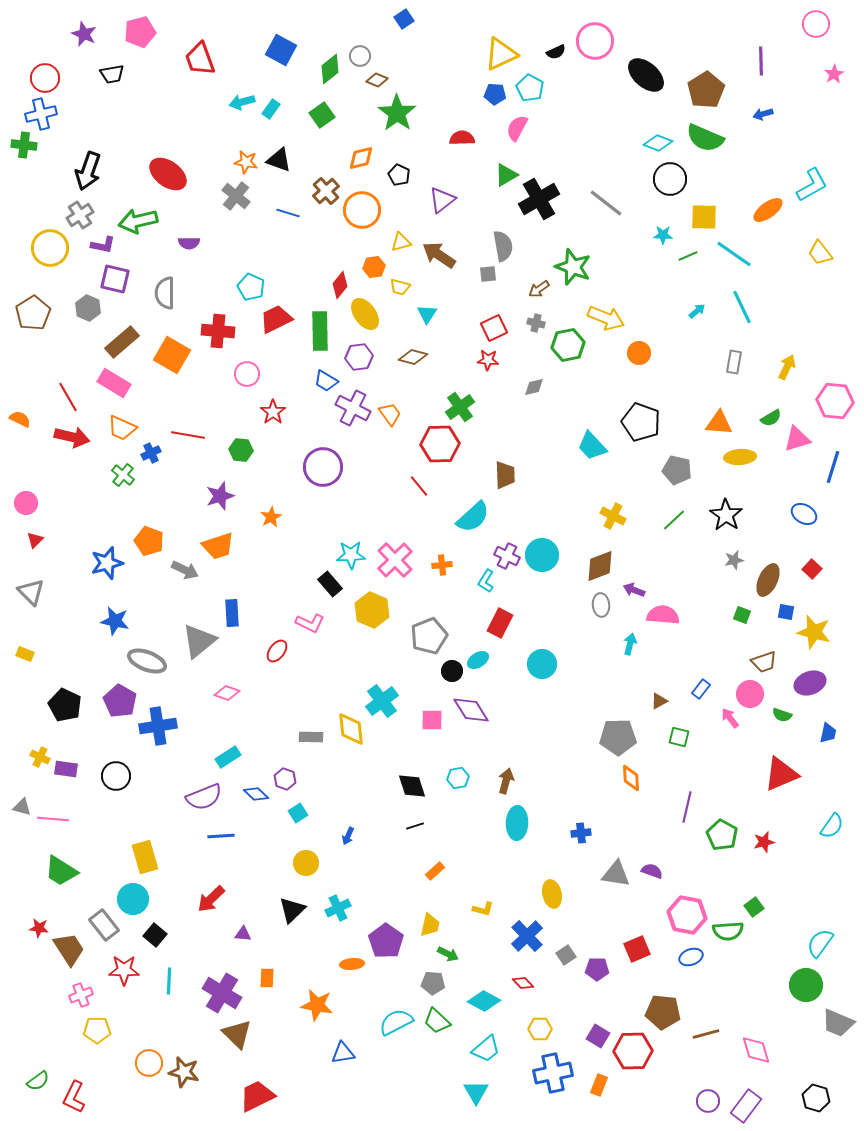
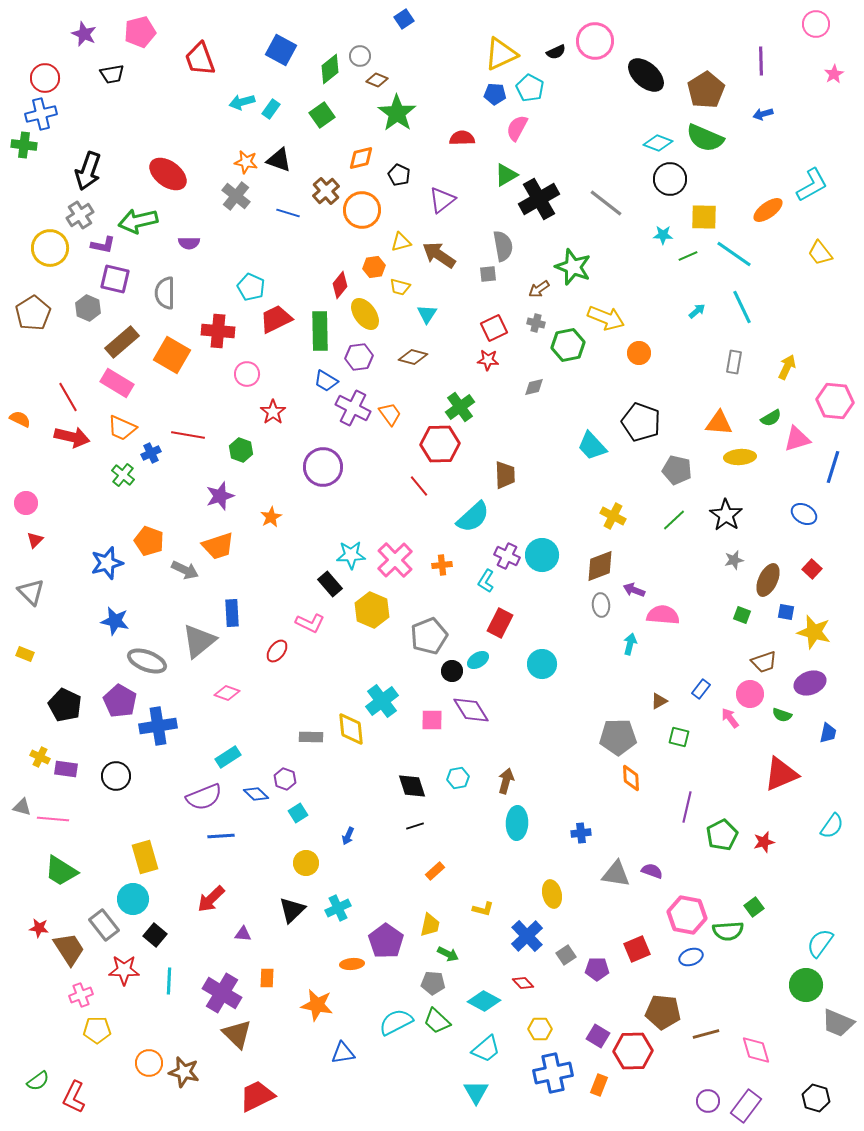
pink rectangle at (114, 383): moved 3 px right
green hexagon at (241, 450): rotated 15 degrees clockwise
green pentagon at (722, 835): rotated 16 degrees clockwise
